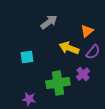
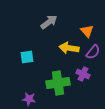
orange triangle: rotated 32 degrees counterclockwise
yellow arrow: rotated 12 degrees counterclockwise
purple cross: rotated 24 degrees counterclockwise
